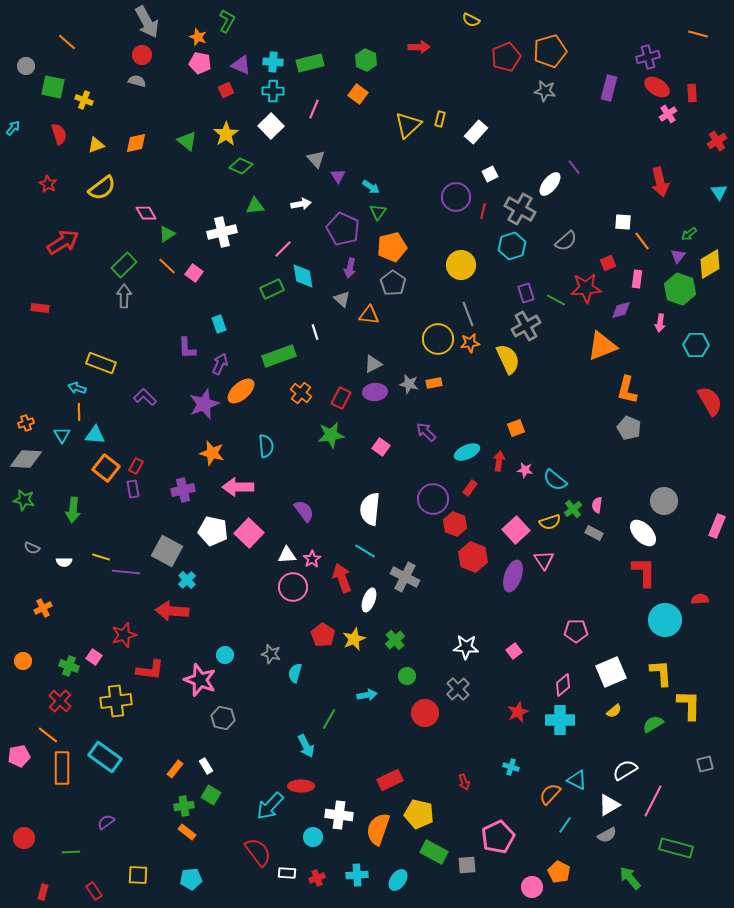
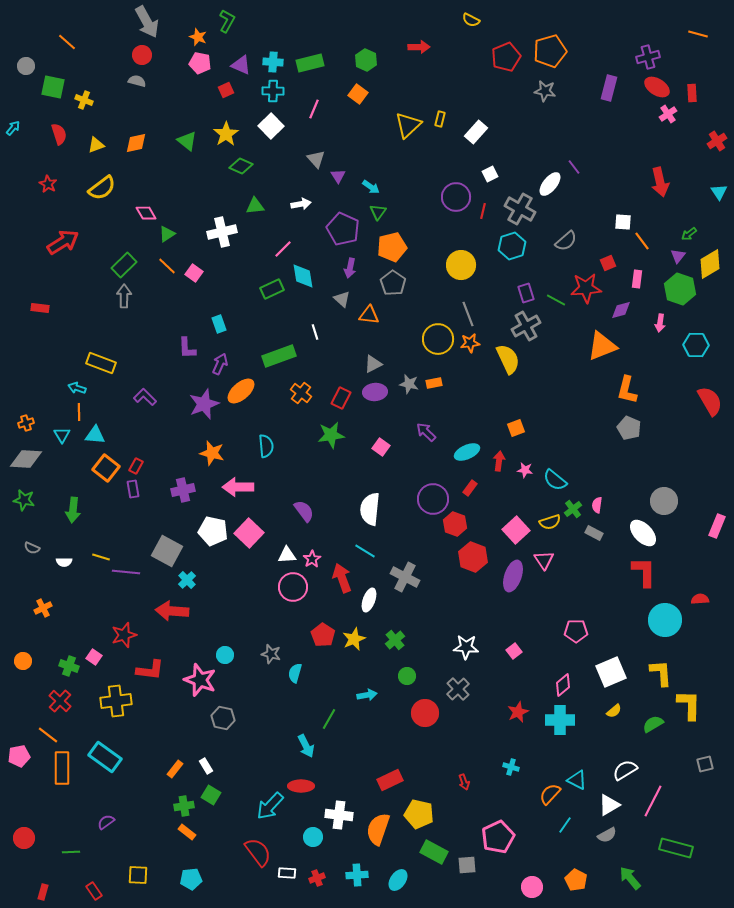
orange pentagon at (559, 872): moved 17 px right, 8 px down
